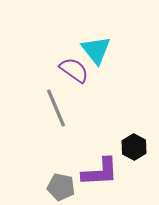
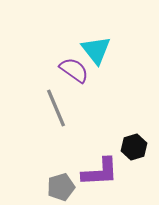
black hexagon: rotated 15 degrees clockwise
gray pentagon: rotated 28 degrees counterclockwise
